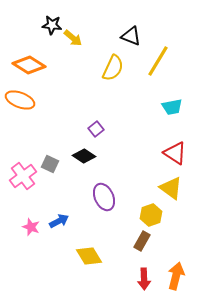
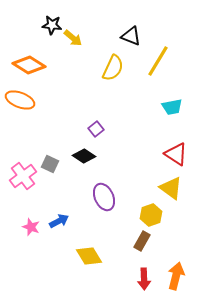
red triangle: moved 1 px right, 1 px down
